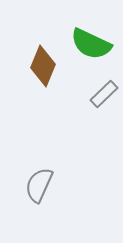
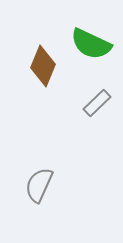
gray rectangle: moved 7 px left, 9 px down
